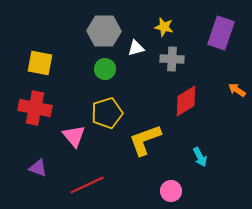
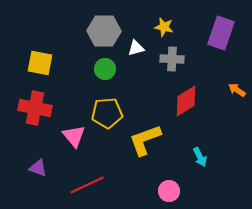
yellow pentagon: rotated 12 degrees clockwise
pink circle: moved 2 px left
